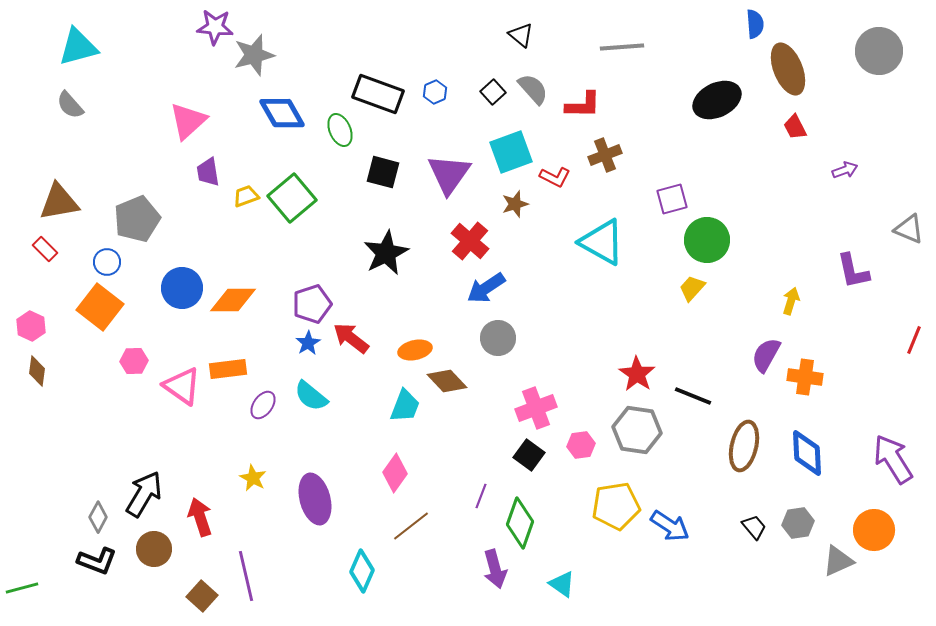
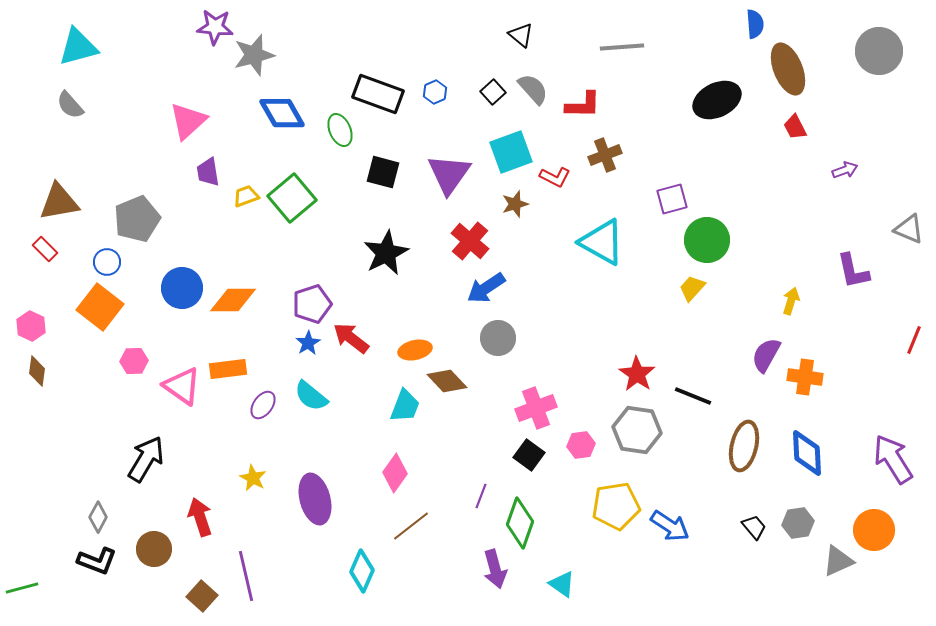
black arrow at (144, 494): moved 2 px right, 35 px up
